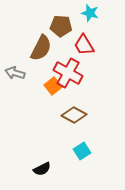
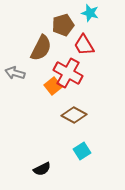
brown pentagon: moved 2 px right, 1 px up; rotated 20 degrees counterclockwise
